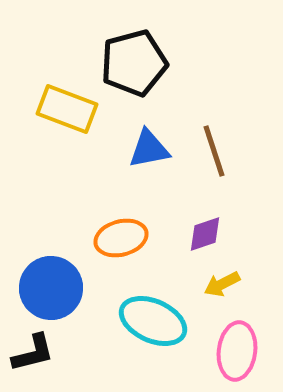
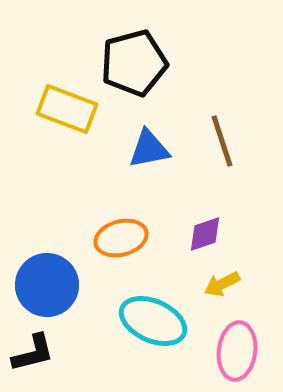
brown line: moved 8 px right, 10 px up
blue circle: moved 4 px left, 3 px up
